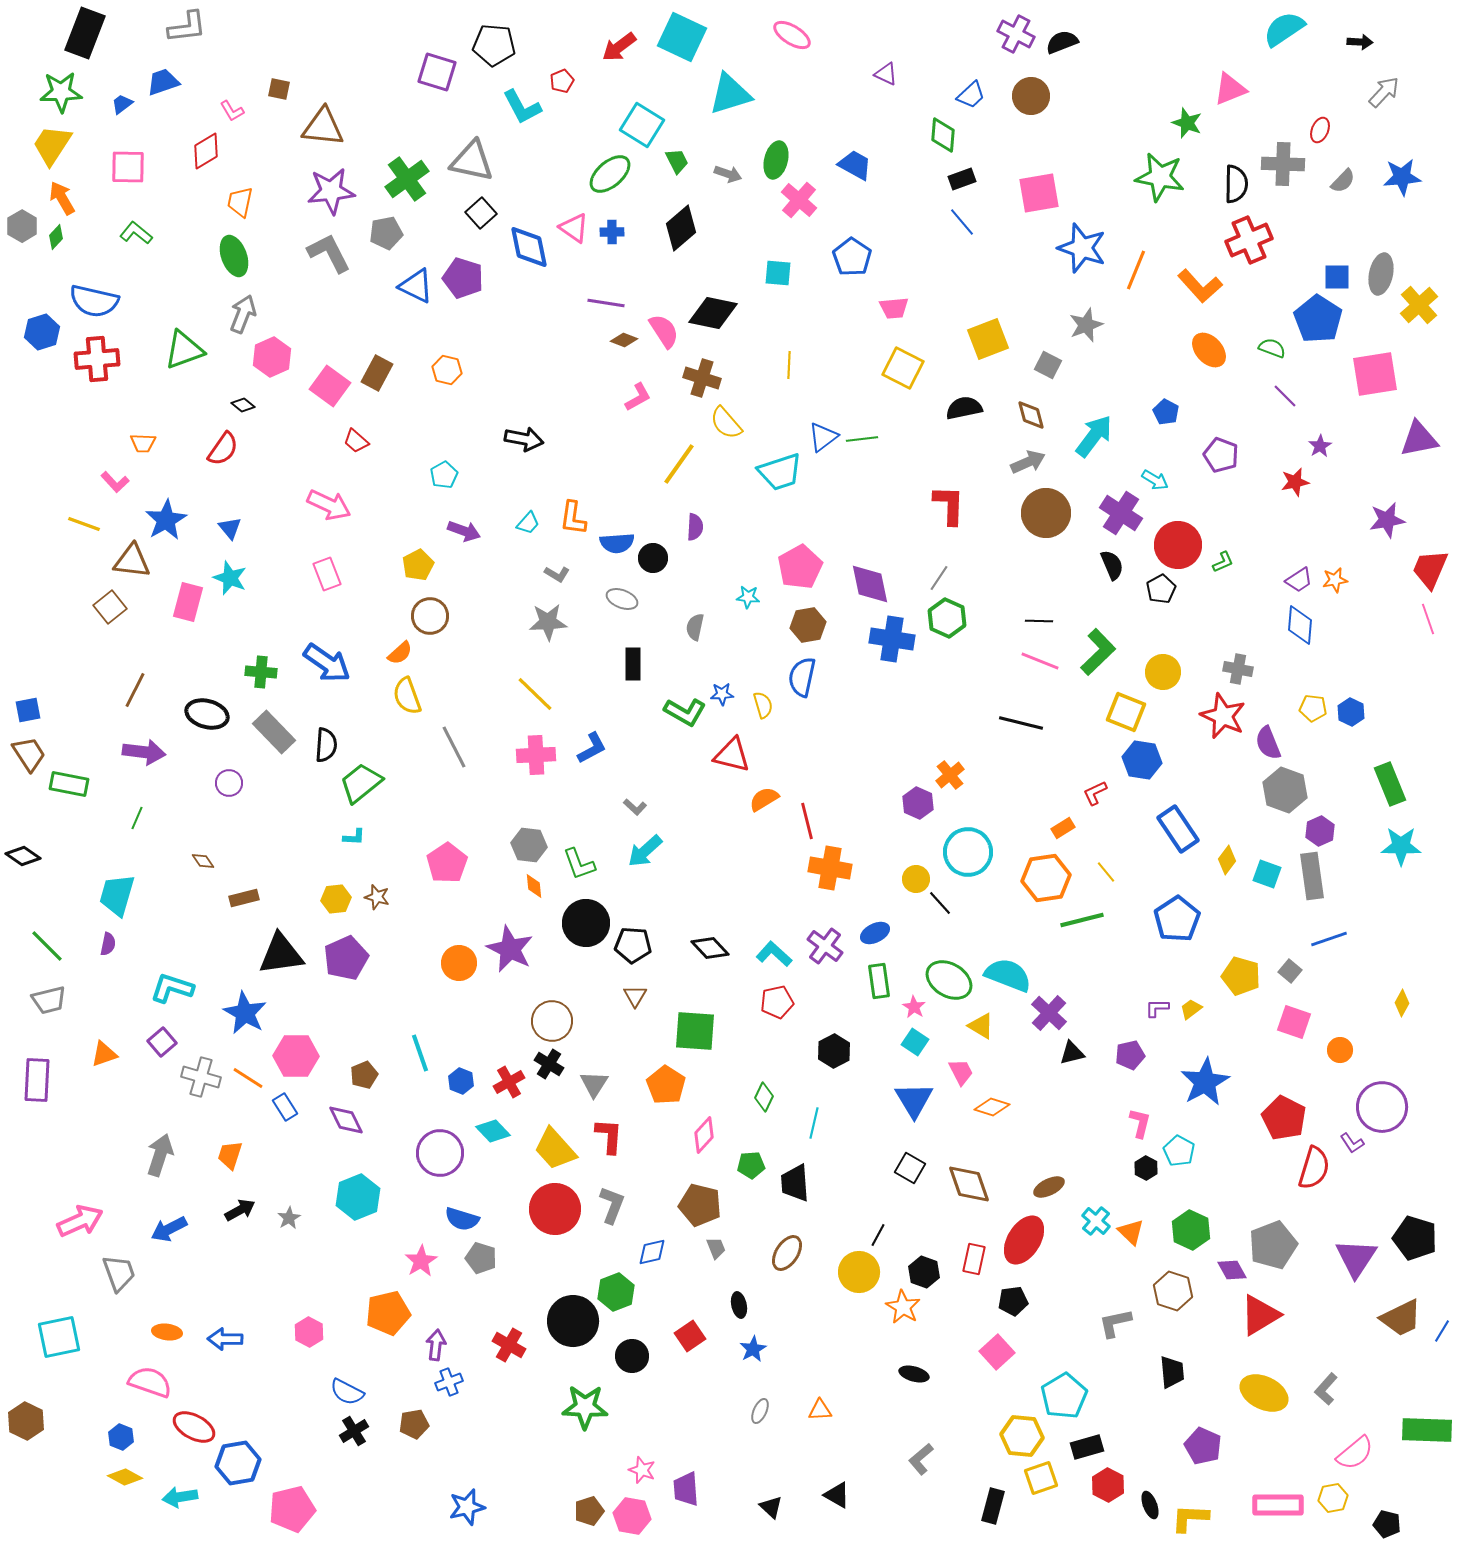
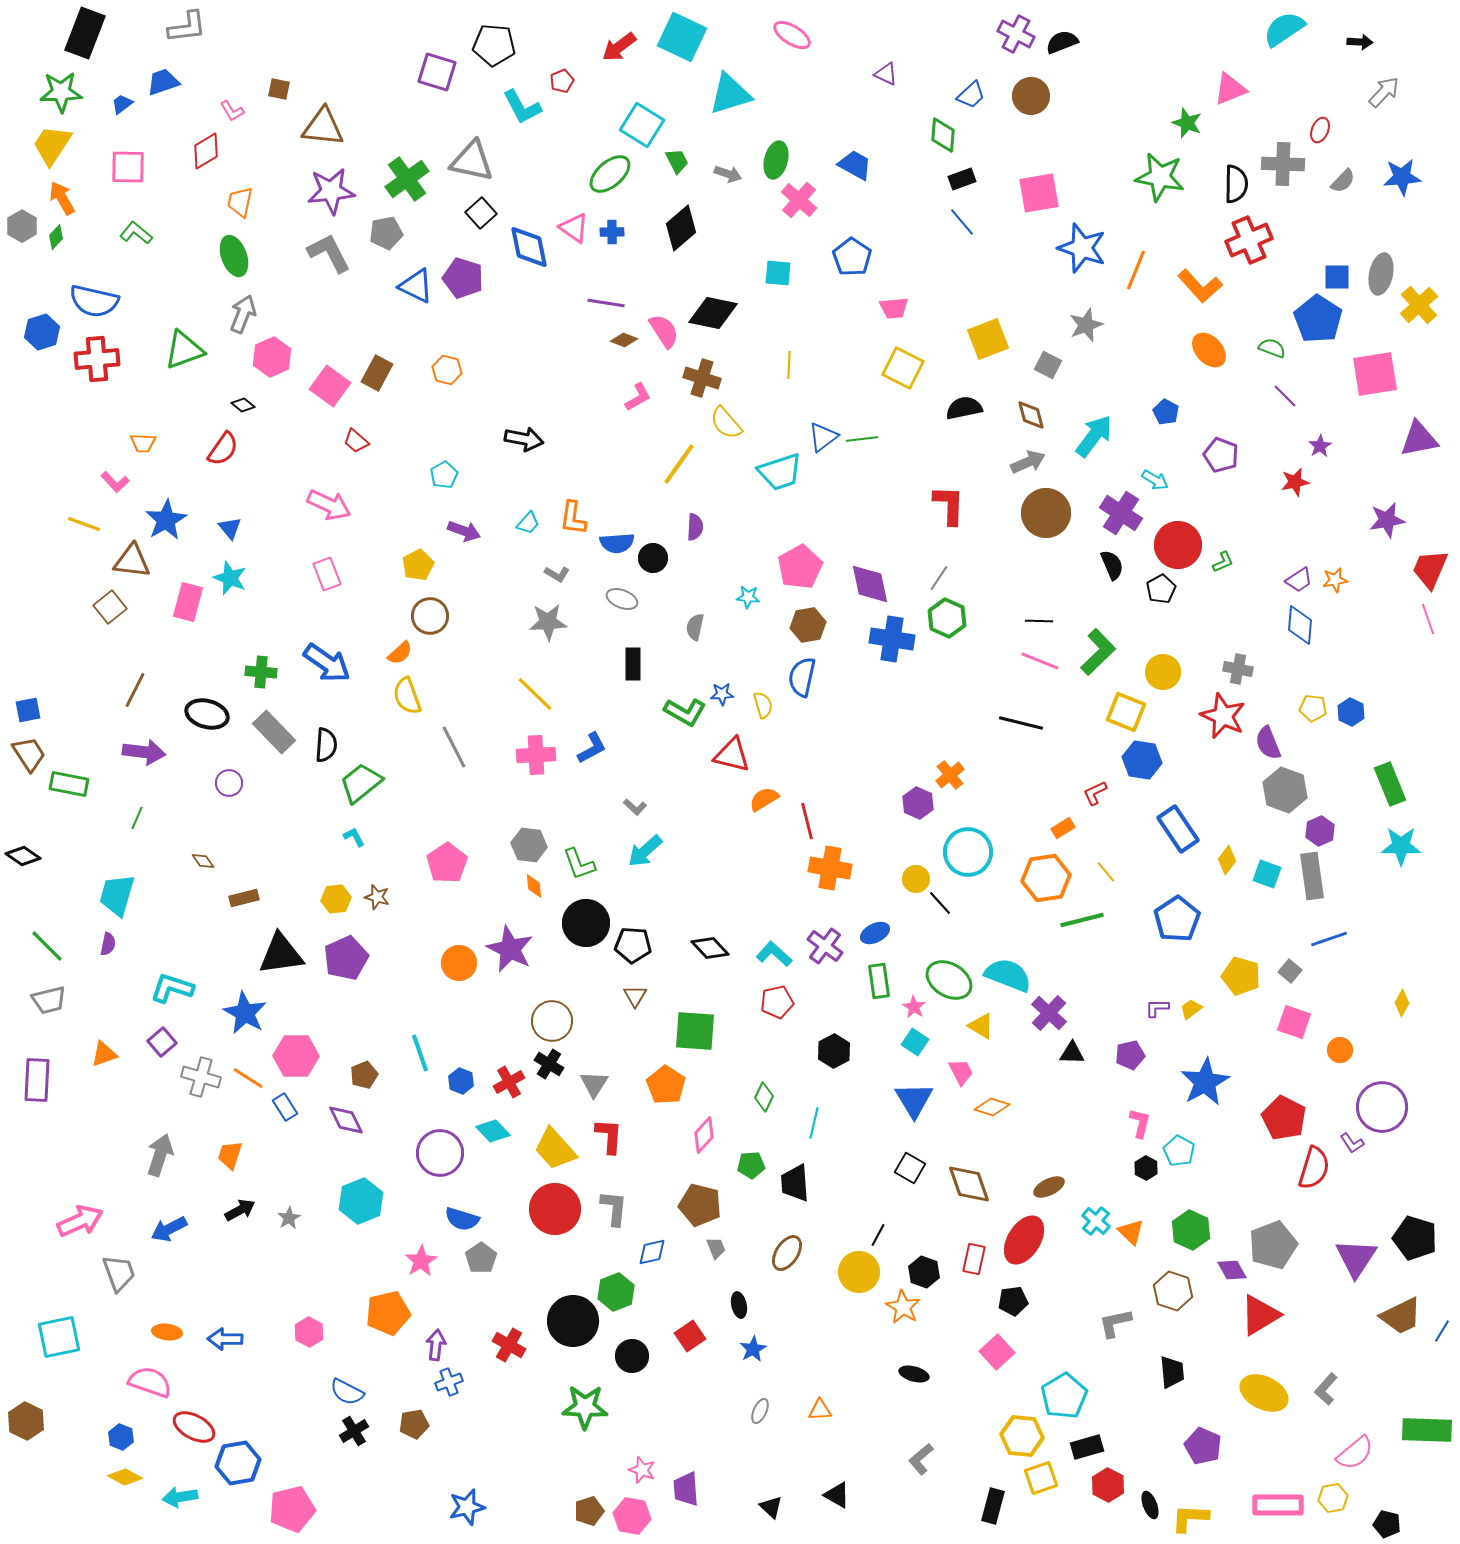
cyan L-shape at (354, 837): rotated 120 degrees counterclockwise
black triangle at (1072, 1053): rotated 16 degrees clockwise
cyan hexagon at (358, 1197): moved 3 px right, 4 px down
gray L-shape at (612, 1205): moved 2 px right, 3 px down; rotated 15 degrees counterclockwise
gray pentagon at (481, 1258): rotated 20 degrees clockwise
brown trapezoid at (1401, 1318): moved 2 px up
